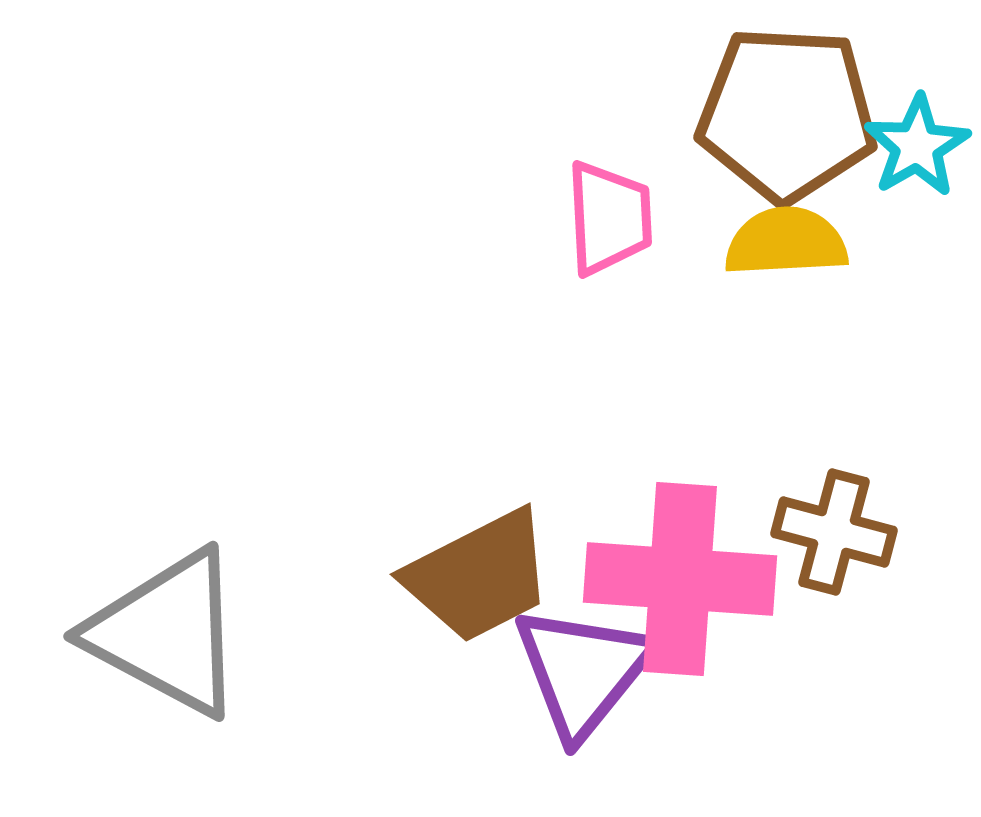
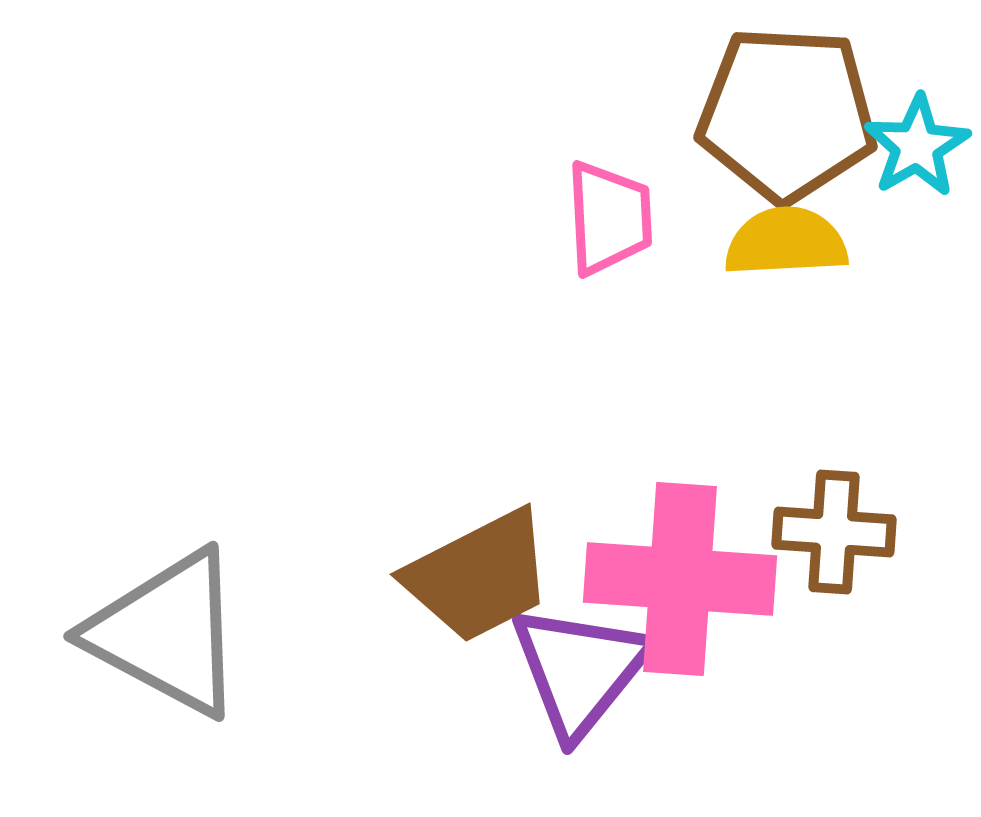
brown cross: rotated 11 degrees counterclockwise
purple triangle: moved 3 px left, 1 px up
